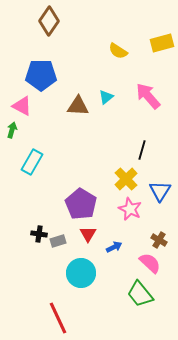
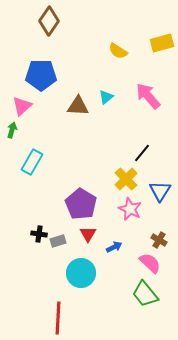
pink triangle: rotated 50 degrees clockwise
black line: moved 3 px down; rotated 24 degrees clockwise
green trapezoid: moved 5 px right
red line: rotated 28 degrees clockwise
